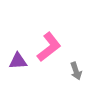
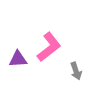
purple triangle: moved 2 px up
